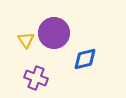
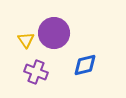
blue diamond: moved 6 px down
purple cross: moved 6 px up
